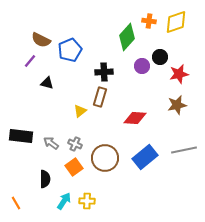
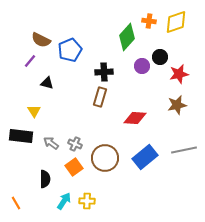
yellow triangle: moved 46 px left; rotated 24 degrees counterclockwise
